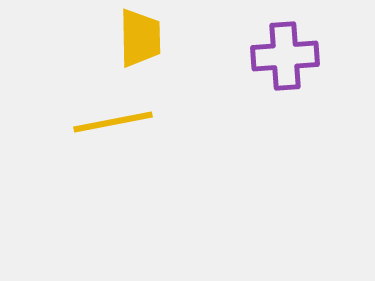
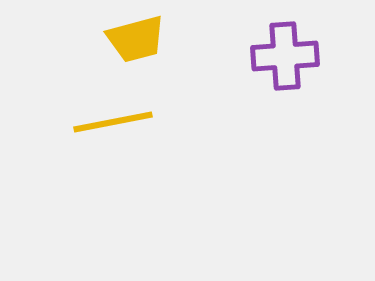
yellow trapezoid: moved 4 px left, 1 px down; rotated 76 degrees clockwise
